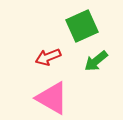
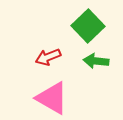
green square: moved 6 px right; rotated 20 degrees counterclockwise
green arrow: rotated 45 degrees clockwise
